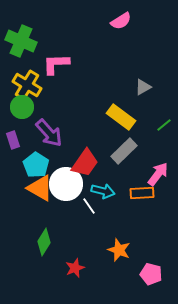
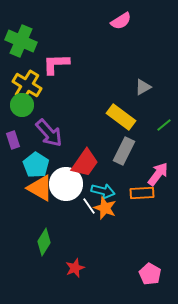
green circle: moved 2 px up
gray rectangle: rotated 20 degrees counterclockwise
orange star: moved 14 px left, 42 px up
pink pentagon: moved 1 px left; rotated 15 degrees clockwise
